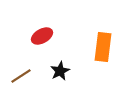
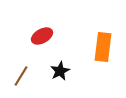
brown line: rotated 25 degrees counterclockwise
